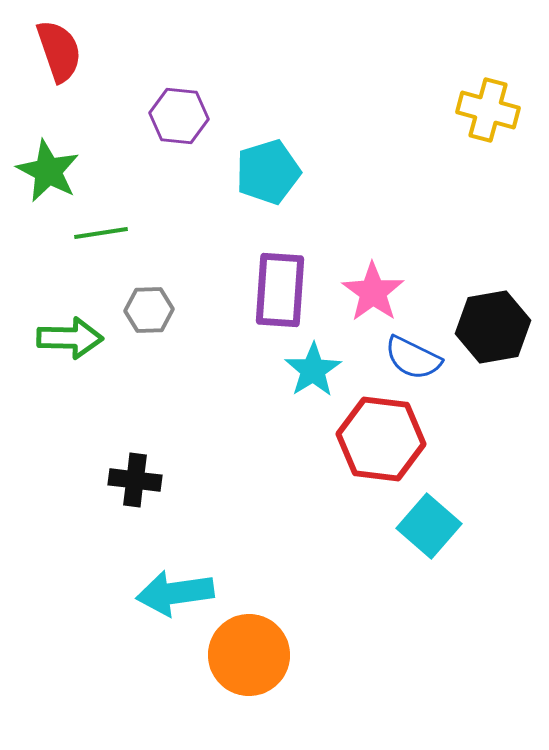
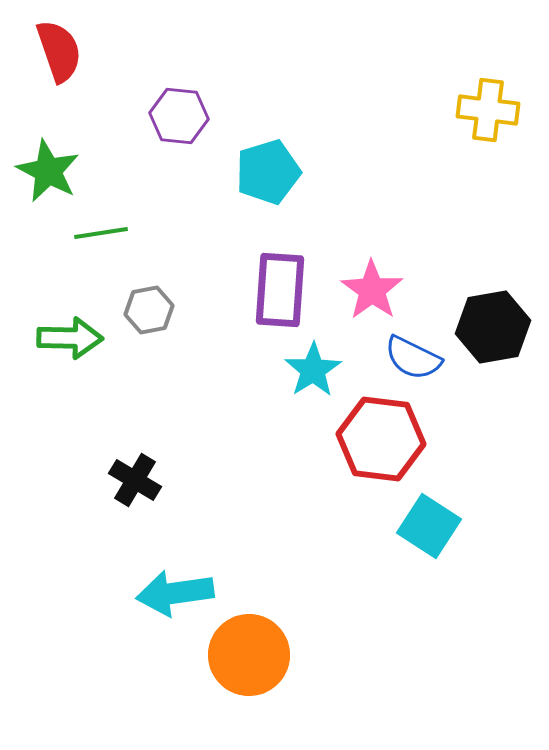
yellow cross: rotated 8 degrees counterclockwise
pink star: moved 1 px left, 2 px up
gray hexagon: rotated 9 degrees counterclockwise
black cross: rotated 24 degrees clockwise
cyan square: rotated 8 degrees counterclockwise
